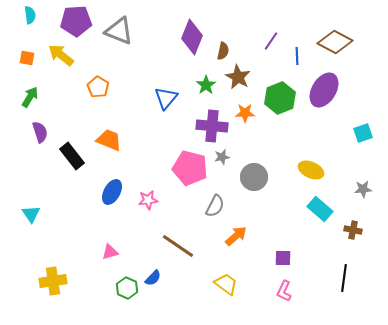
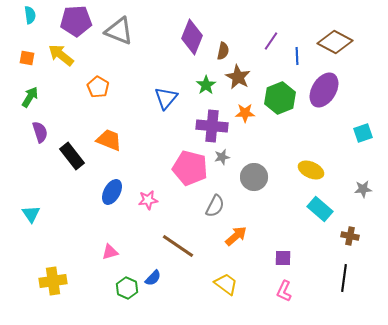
brown cross at (353, 230): moved 3 px left, 6 px down
